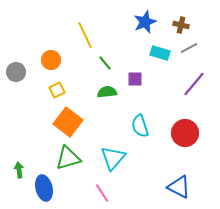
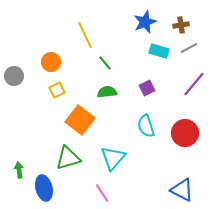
brown cross: rotated 21 degrees counterclockwise
cyan rectangle: moved 1 px left, 2 px up
orange circle: moved 2 px down
gray circle: moved 2 px left, 4 px down
purple square: moved 12 px right, 9 px down; rotated 28 degrees counterclockwise
orange square: moved 12 px right, 2 px up
cyan semicircle: moved 6 px right
blue triangle: moved 3 px right, 3 px down
